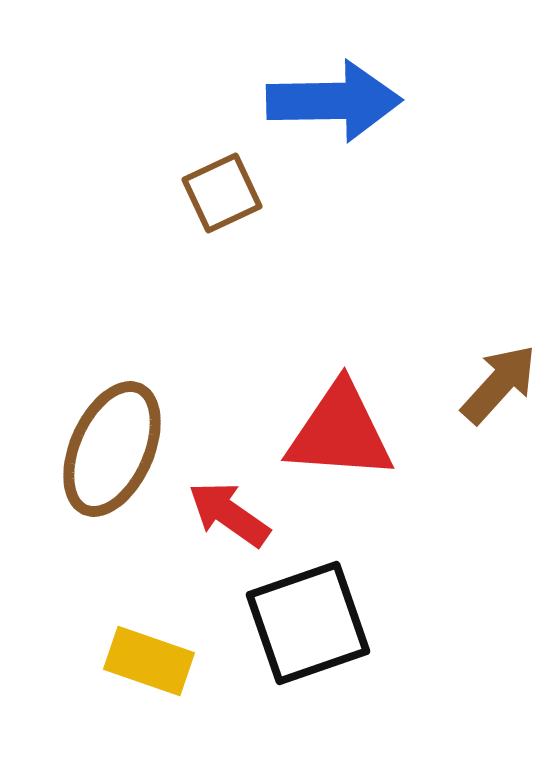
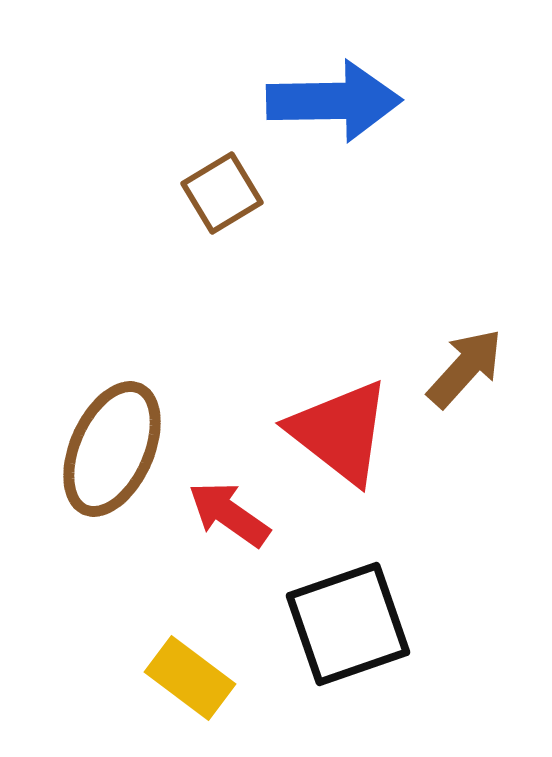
brown square: rotated 6 degrees counterclockwise
brown arrow: moved 34 px left, 16 px up
red triangle: rotated 34 degrees clockwise
black square: moved 40 px right, 1 px down
yellow rectangle: moved 41 px right, 17 px down; rotated 18 degrees clockwise
